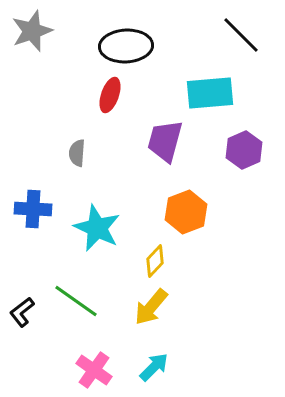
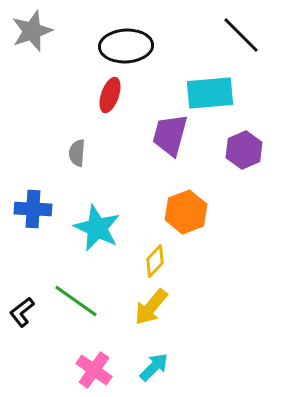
purple trapezoid: moved 5 px right, 6 px up
